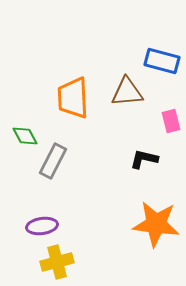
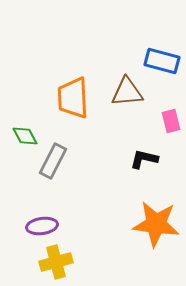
yellow cross: moved 1 px left
